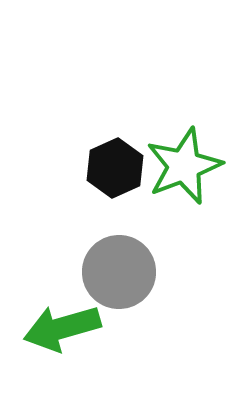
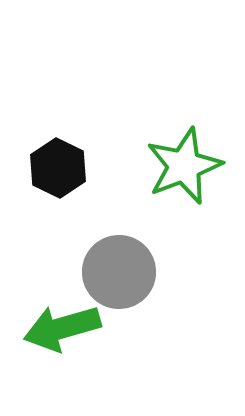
black hexagon: moved 57 px left; rotated 10 degrees counterclockwise
